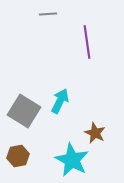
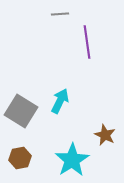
gray line: moved 12 px right
gray square: moved 3 px left
brown star: moved 10 px right, 2 px down
brown hexagon: moved 2 px right, 2 px down
cyan star: rotated 12 degrees clockwise
